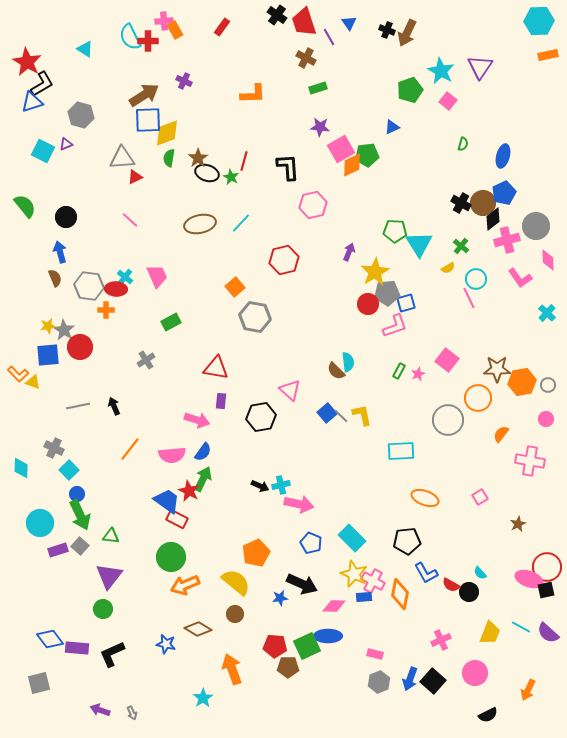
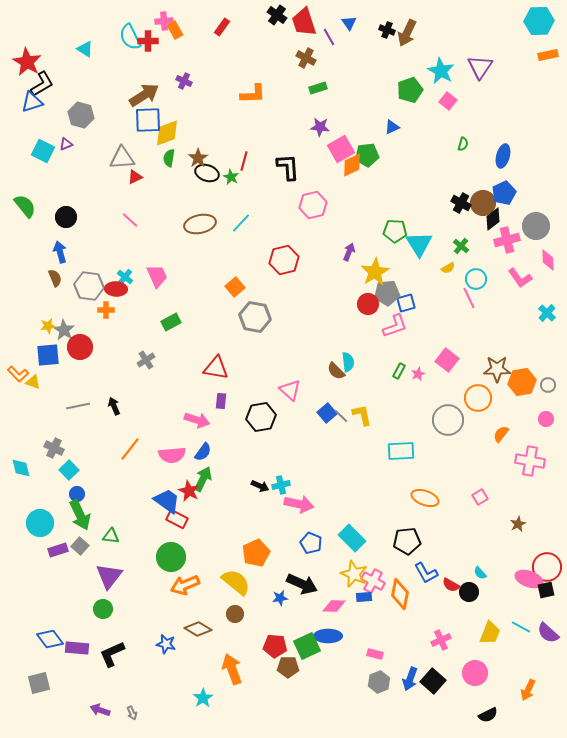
cyan diamond at (21, 468): rotated 15 degrees counterclockwise
